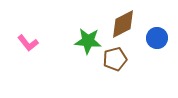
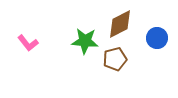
brown diamond: moved 3 px left
green star: moved 3 px left
